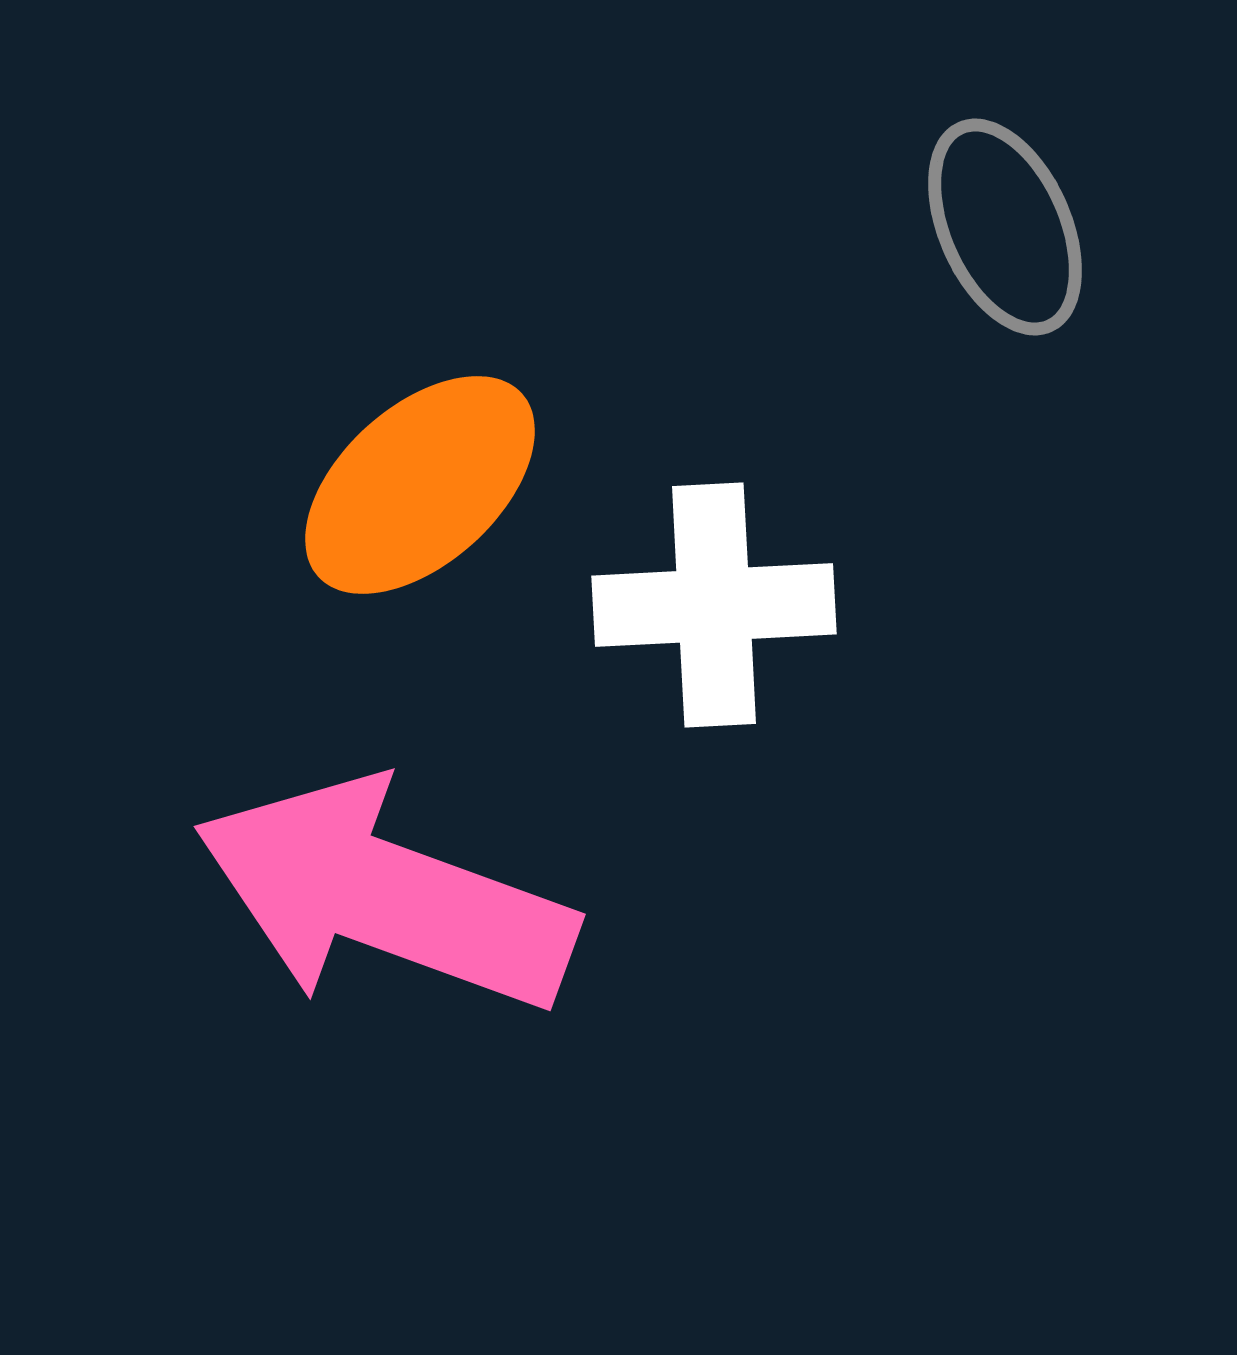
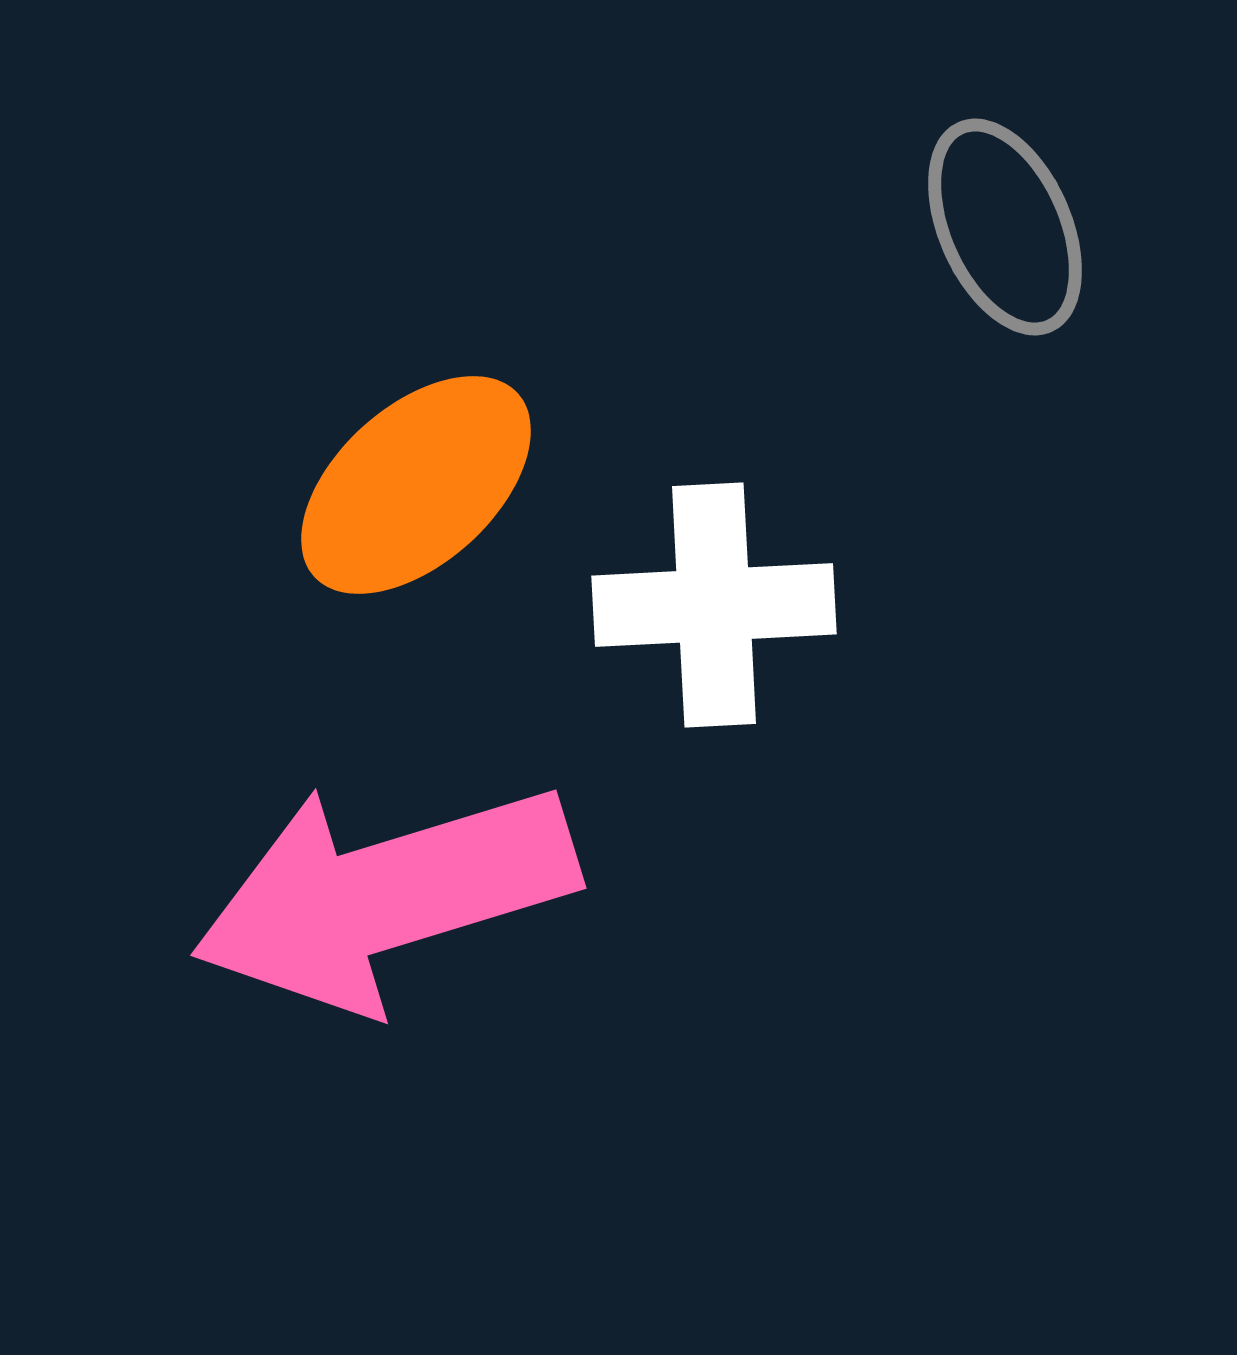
orange ellipse: moved 4 px left
pink arrow: rotated 37 degrees counterclockwise
